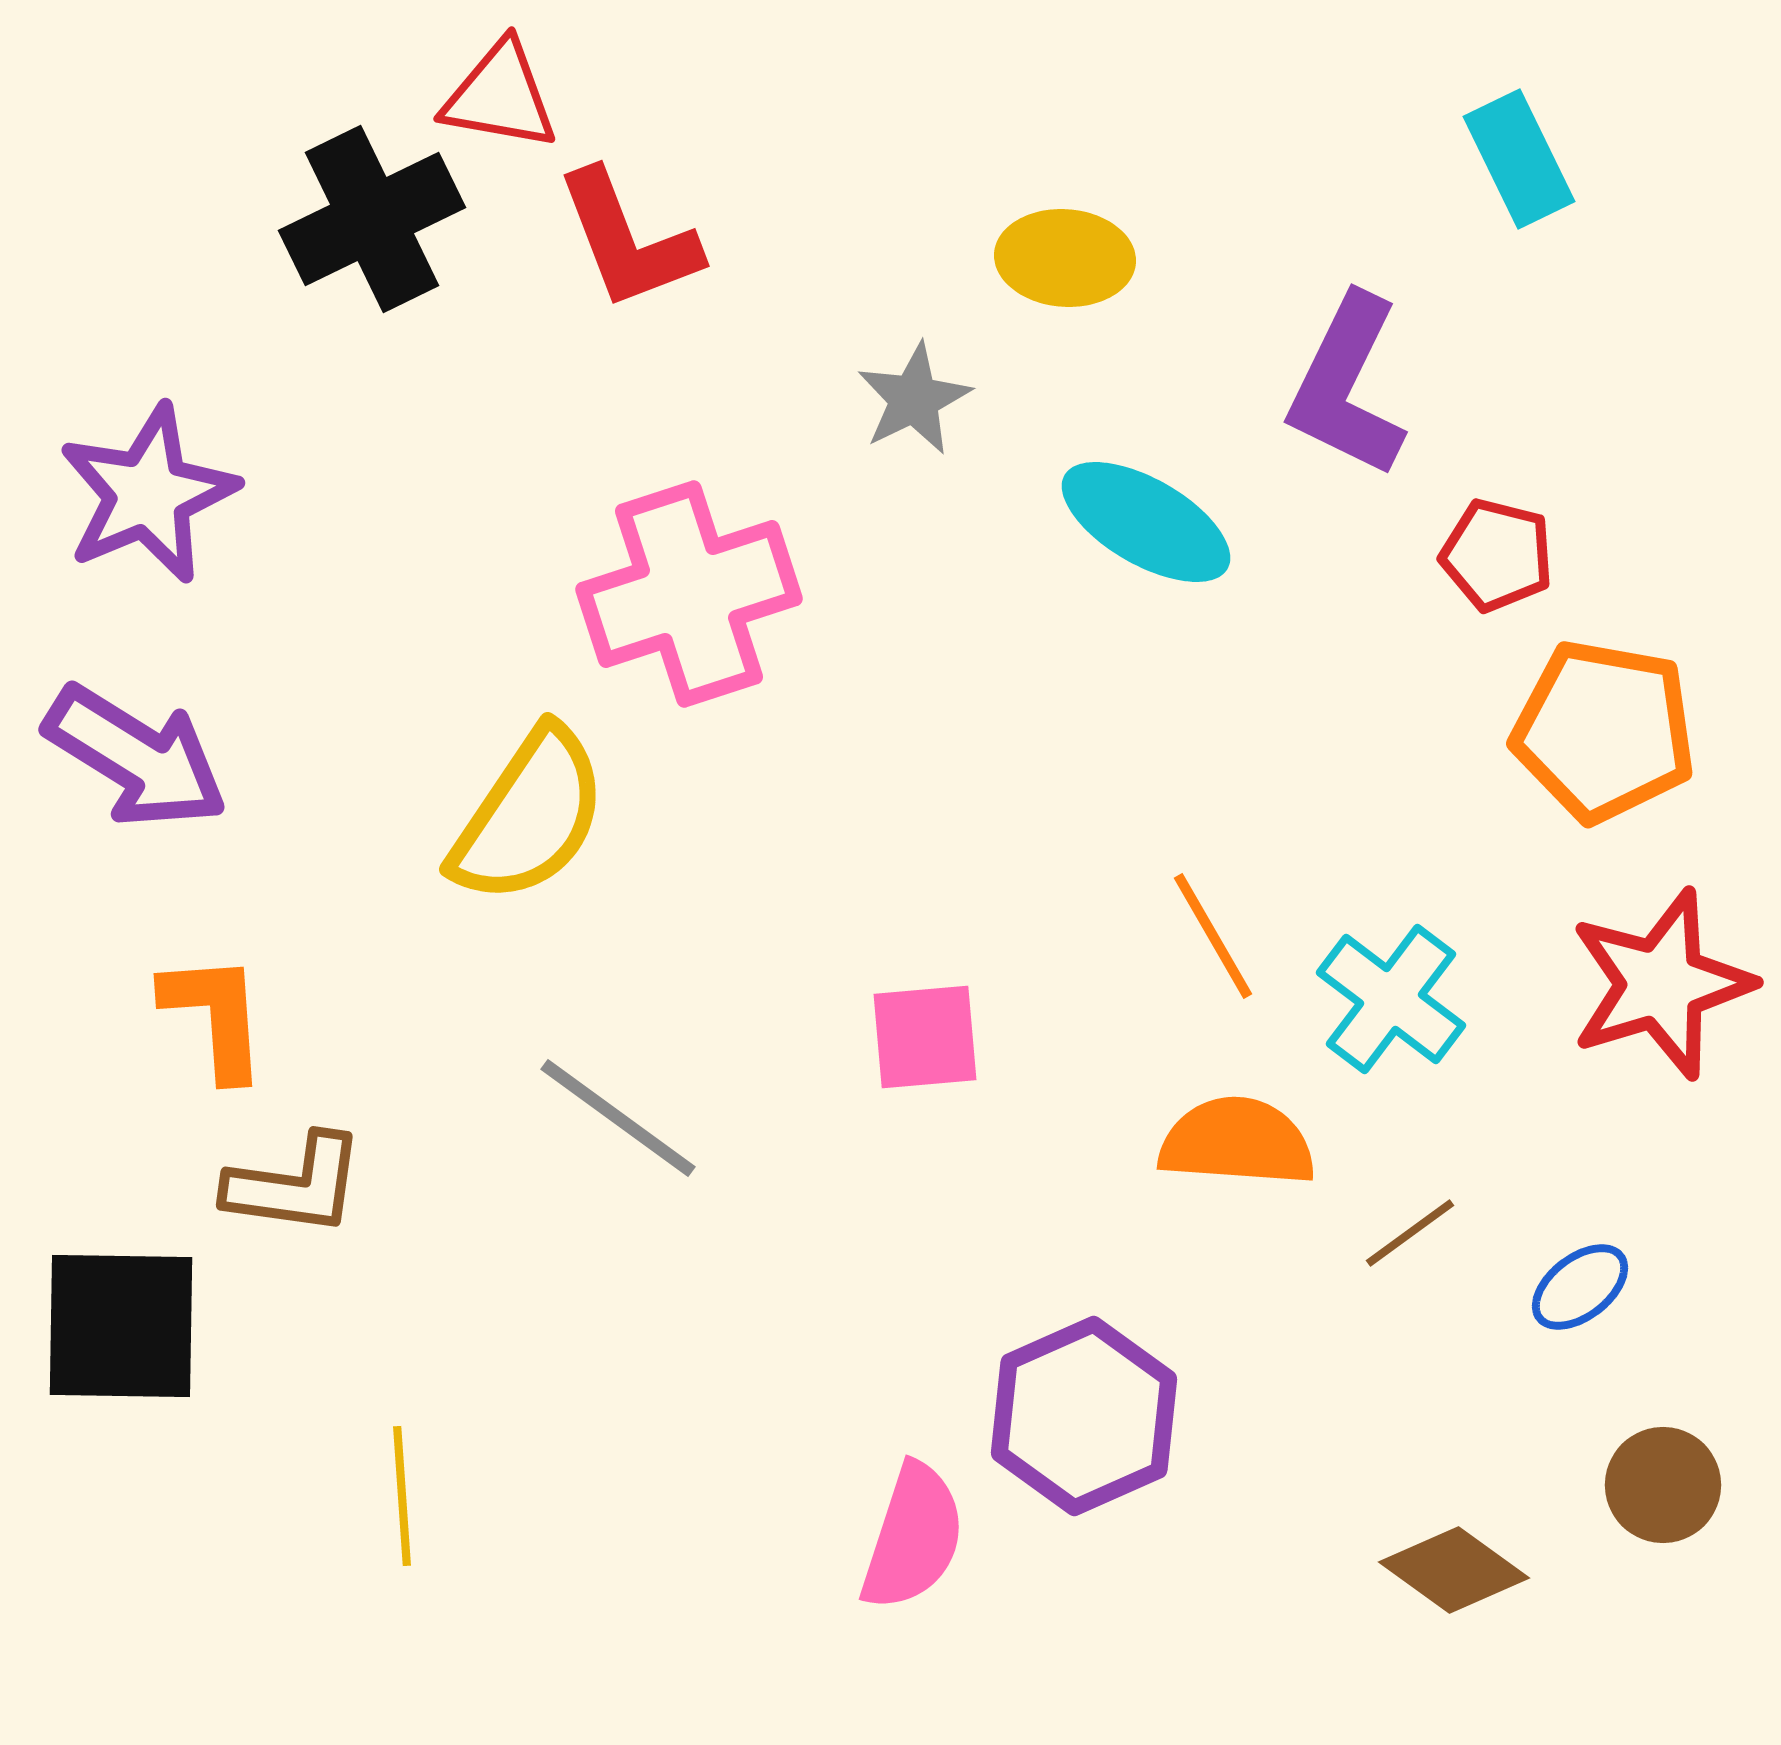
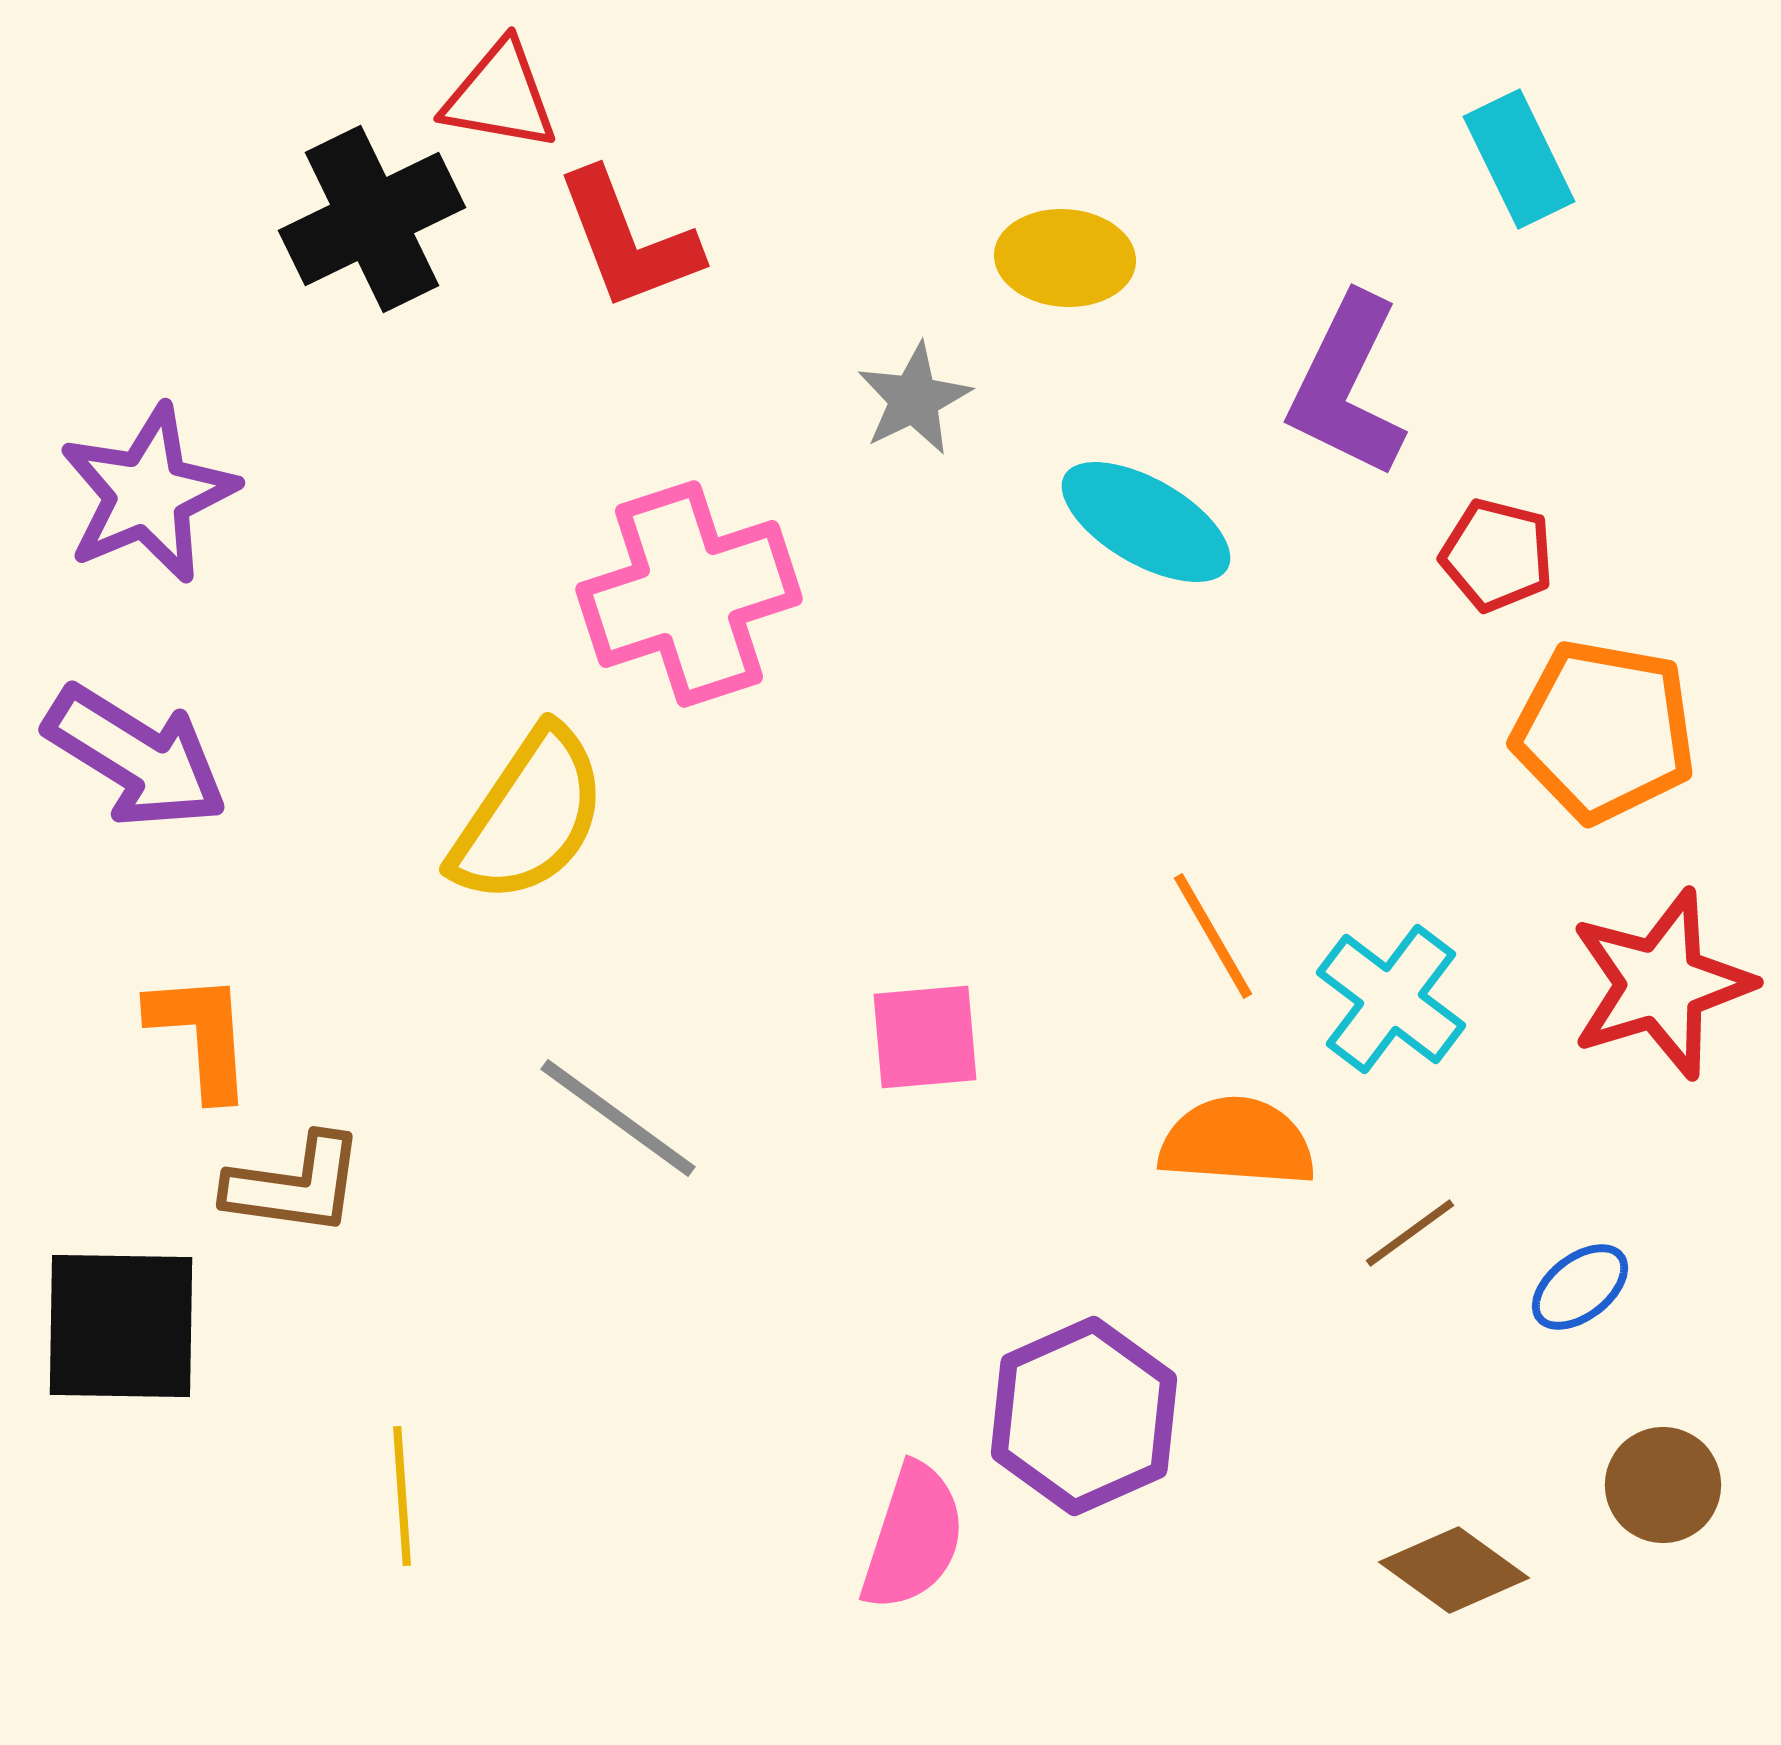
orange L-shape: moved 14 px left, 19 px down
